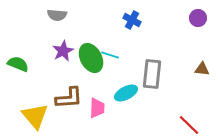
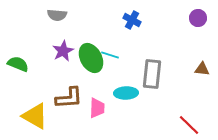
cyan ellipse: rotated 25 degrees clockwise
yellow triangle: rotated 20 degrees counterclockwise
